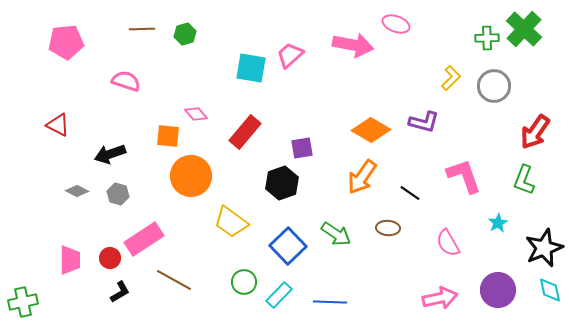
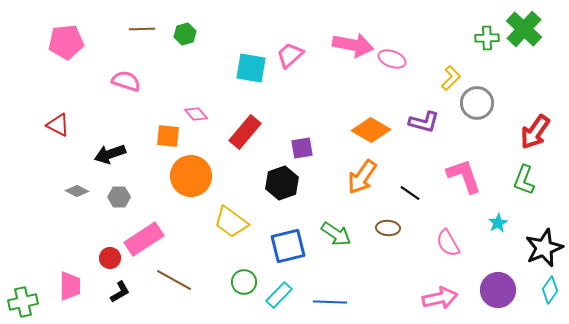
pink ellipse at (396, 24): moved 4 px left, 35 px down
gray circle at (494, 86): moved 17 px left, 17 px down
gray hexagon at (118, 194): moved 1 px right, 3 px down; rotated 15 degrees counterclockwise
blue square at (288, 246): rotated 30 degrees clockwise
pink trapezoid at (70, 260): moved 26 px down
cyan diamond at (550, 290): rotated 48 degrees clockwise
